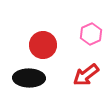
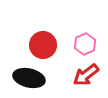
pink hexagon: moved 6 px left, 10 px down
black ellipse: rotated 12 degrees clockwise
